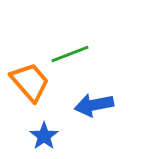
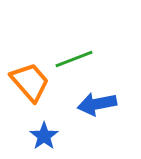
green line: moved 4 px right, 5 px down
blue arrow: moved 3 px right, 1 px up
